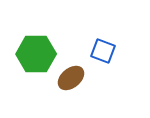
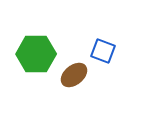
brown ellipse: moved 3 px right, 3 px up
